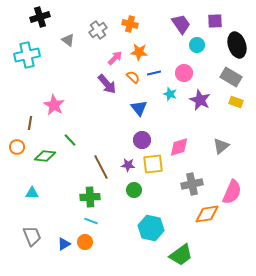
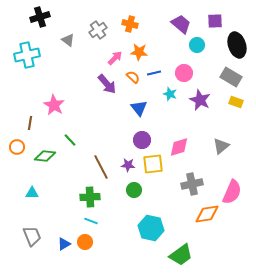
purple trapezoid at (181, 24): rotated 15 degrees counterclockwise
